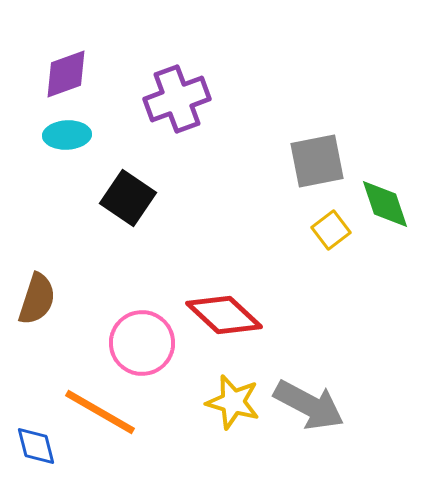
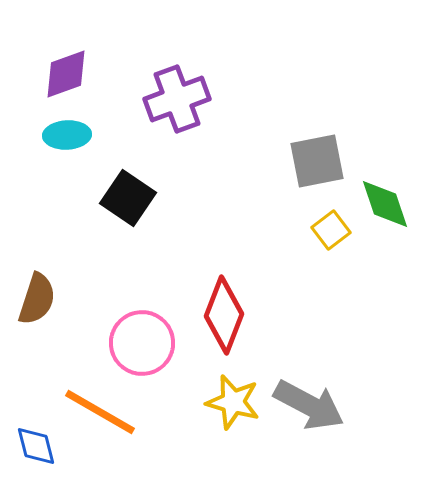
red diamond: rotated 68 degrees clockwise
